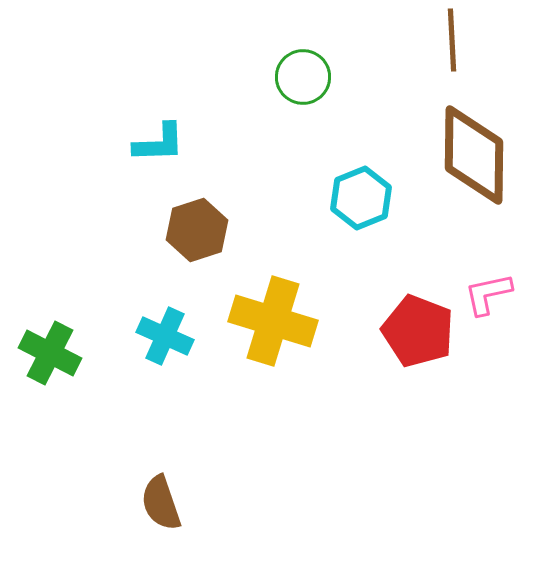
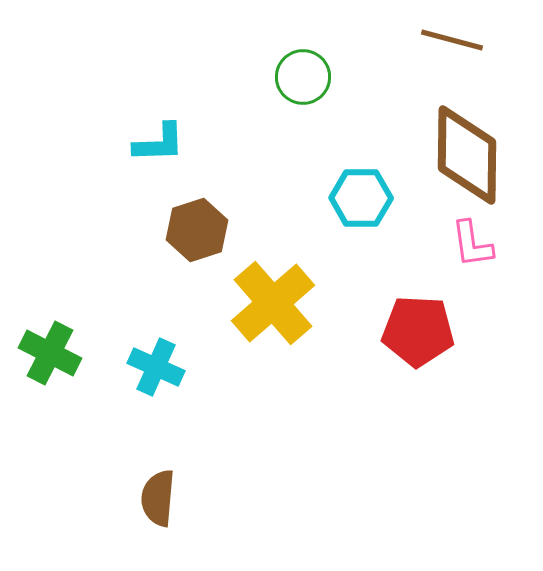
brown line: rotated 72 degrees counterclockwise
brown diamond: moved 7 px left
cyan hexagon: rotated 22 degrees clockwise
pink L-shape: moved 16 px left, 50 px up; rotated 86 degrees counterclockwise
yellow cross: moved 18 px up; rotated 32 degrees clockwise
red pentagon: rotated 18 degrees counterclockwise
cyan cross: moved 9 px left, 31 px down
brown semicircle: moved 3 px left, 5 px up; rotated 24 degrees clockwise
